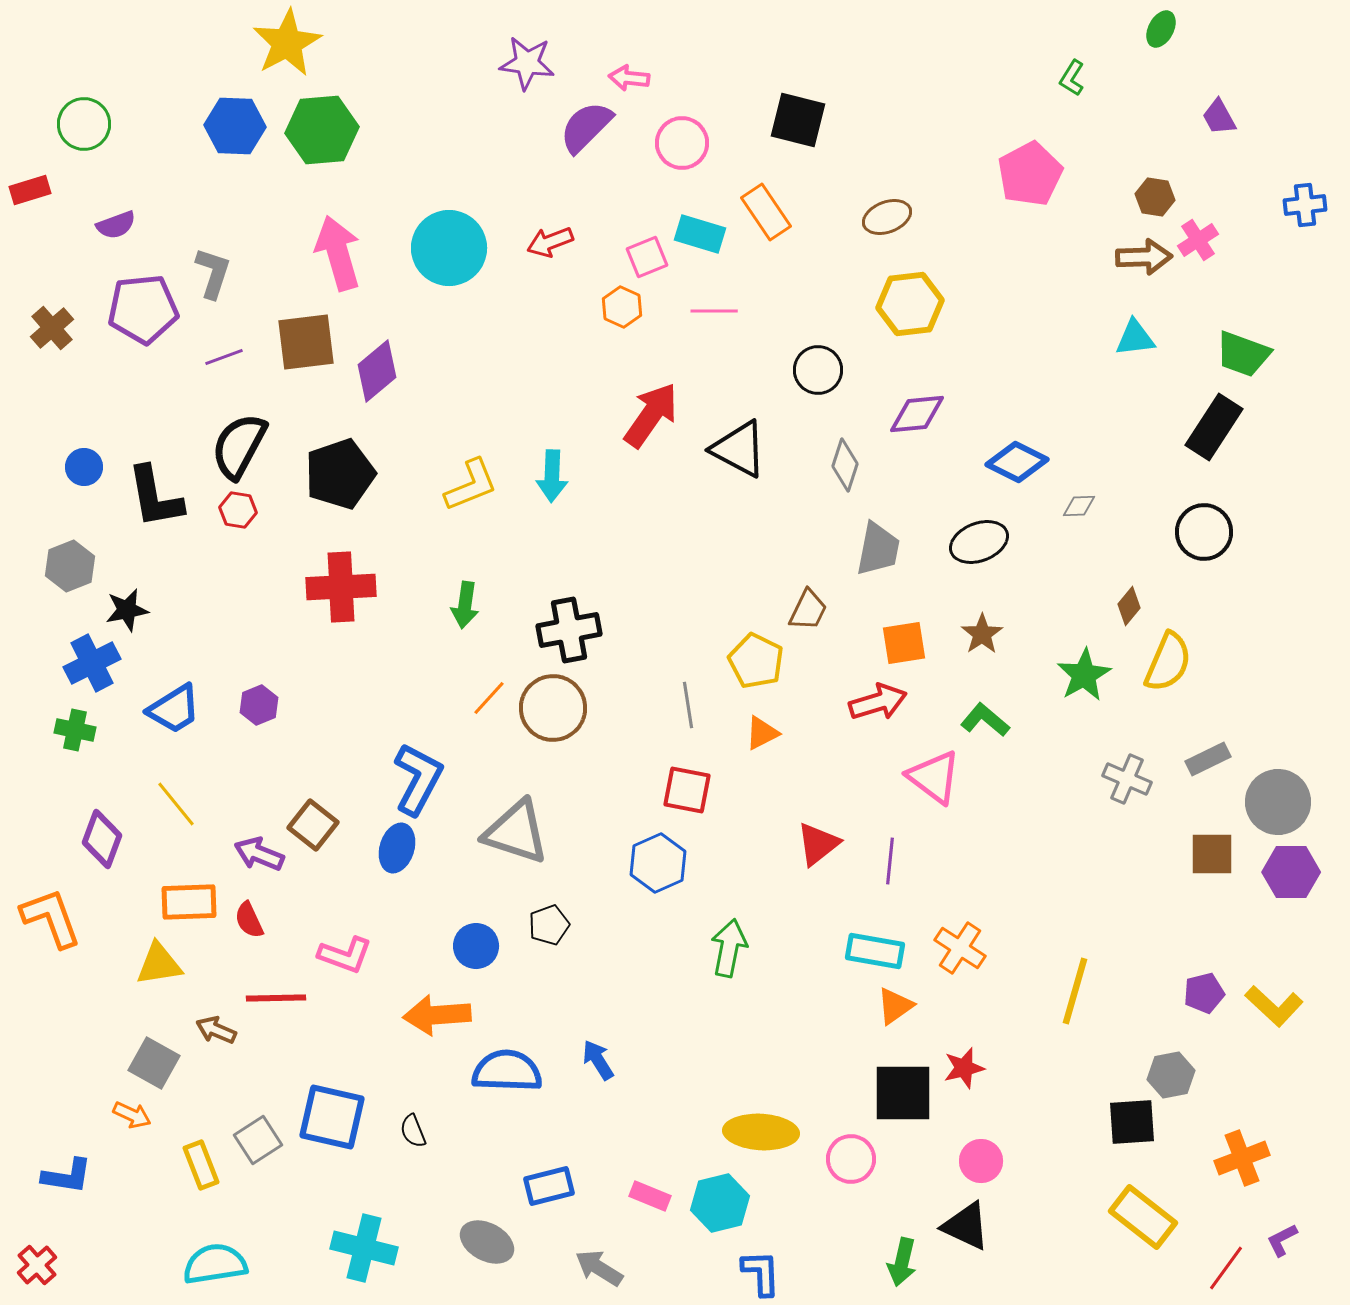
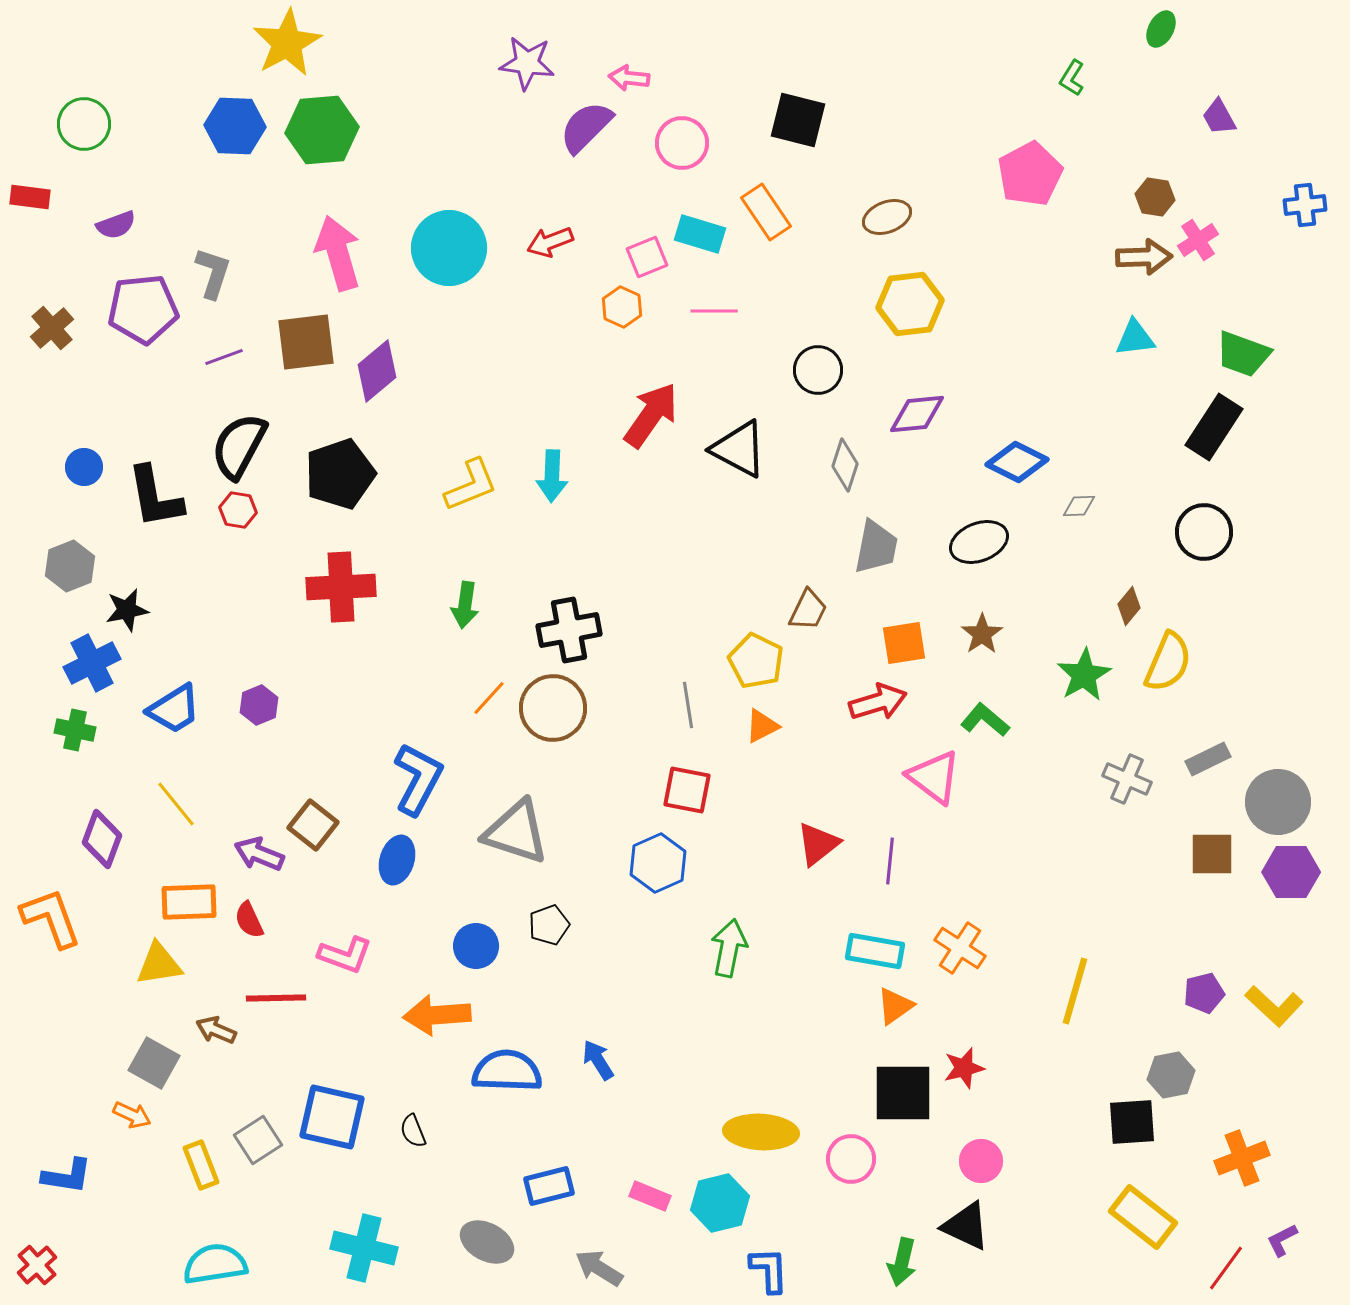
red rectangle at (30, 190): moved 7 px down; rotated 24 degrees clockwise
gray trapezoid at (878, 549): moved 2 px left, 2 px up
orange triangle at (762, 733): moved 7 px up
blue ellipse at (397, 848): moved 12 px down
blue L-shape at (761, 1273): moved 8 px right, 3 px up
